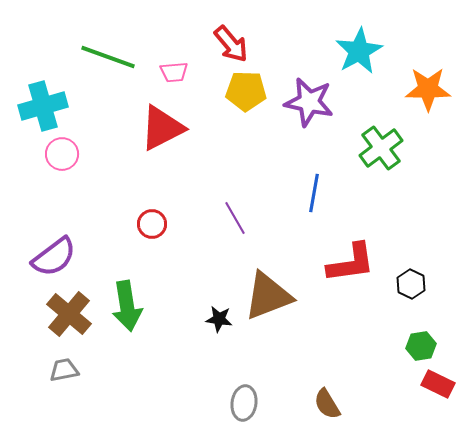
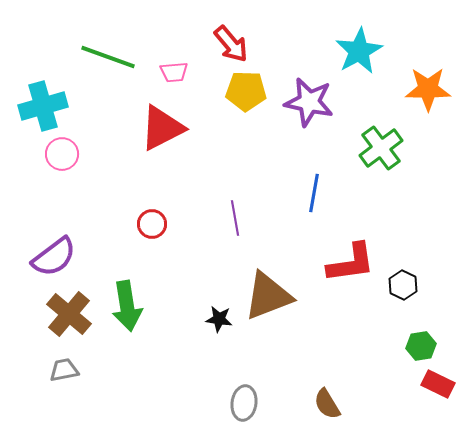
purple line: rotated 20 degrees clockwise
black hexagon: moved 8 px left, 1 px down
